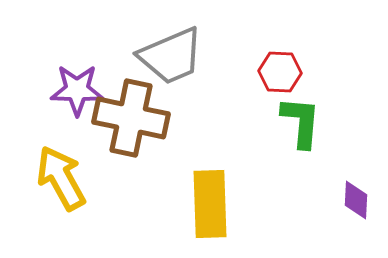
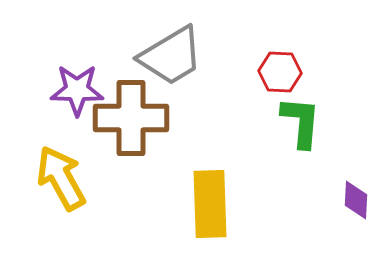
gray trapezoid: rotated 8 degrees counterclockwise
brown cross: rotated 12 degrees counterclockwise
